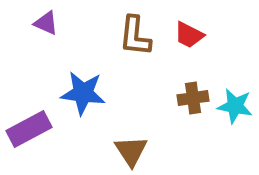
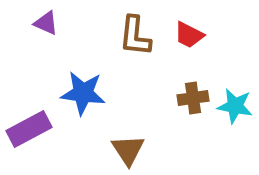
brown triangle: moved 3 px left, 1 px up
